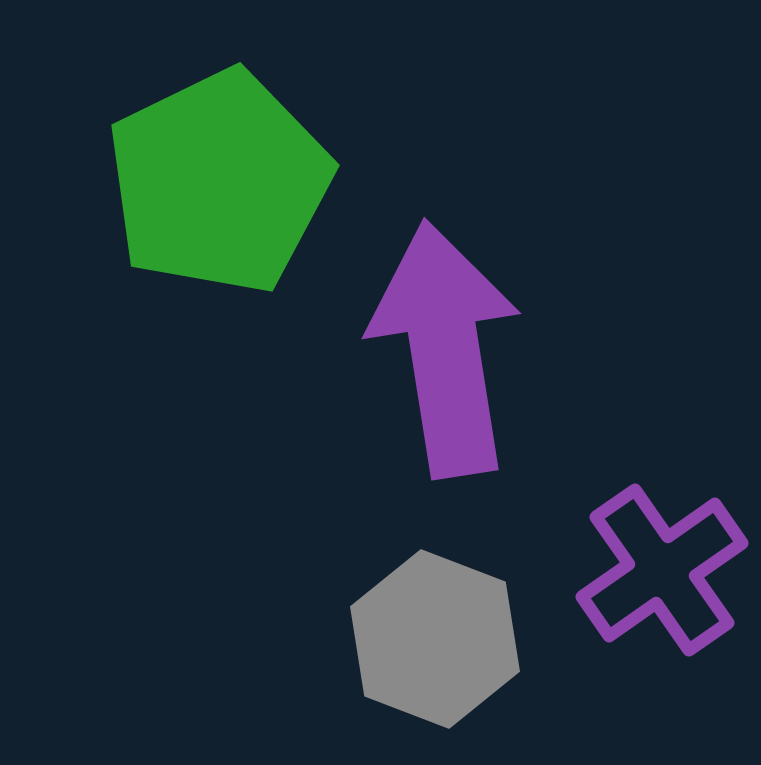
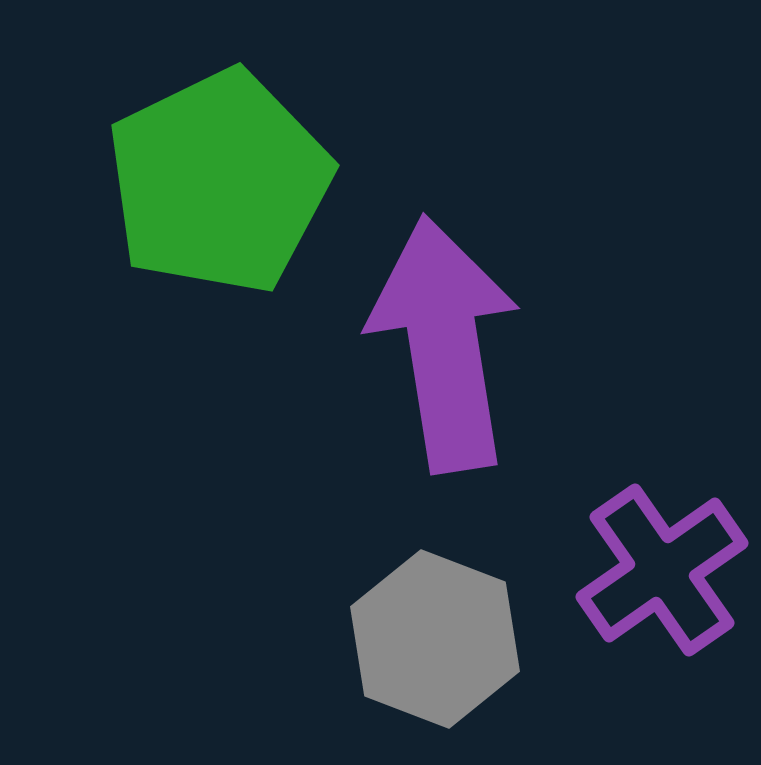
purple arrow: moved 1 px left, 5 px up
